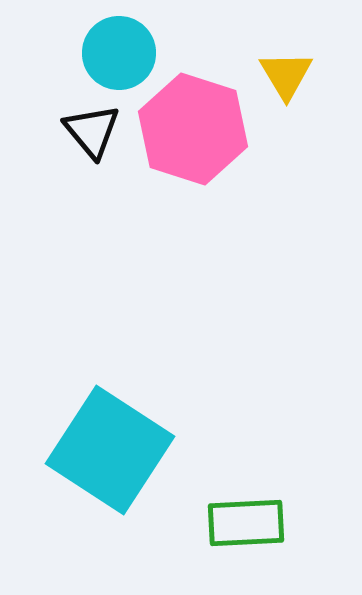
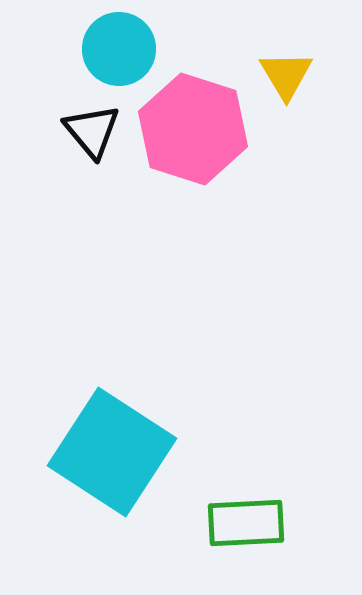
cyan circle: moved 4 px up
cyan square: moved 2 px right, 2 px down
